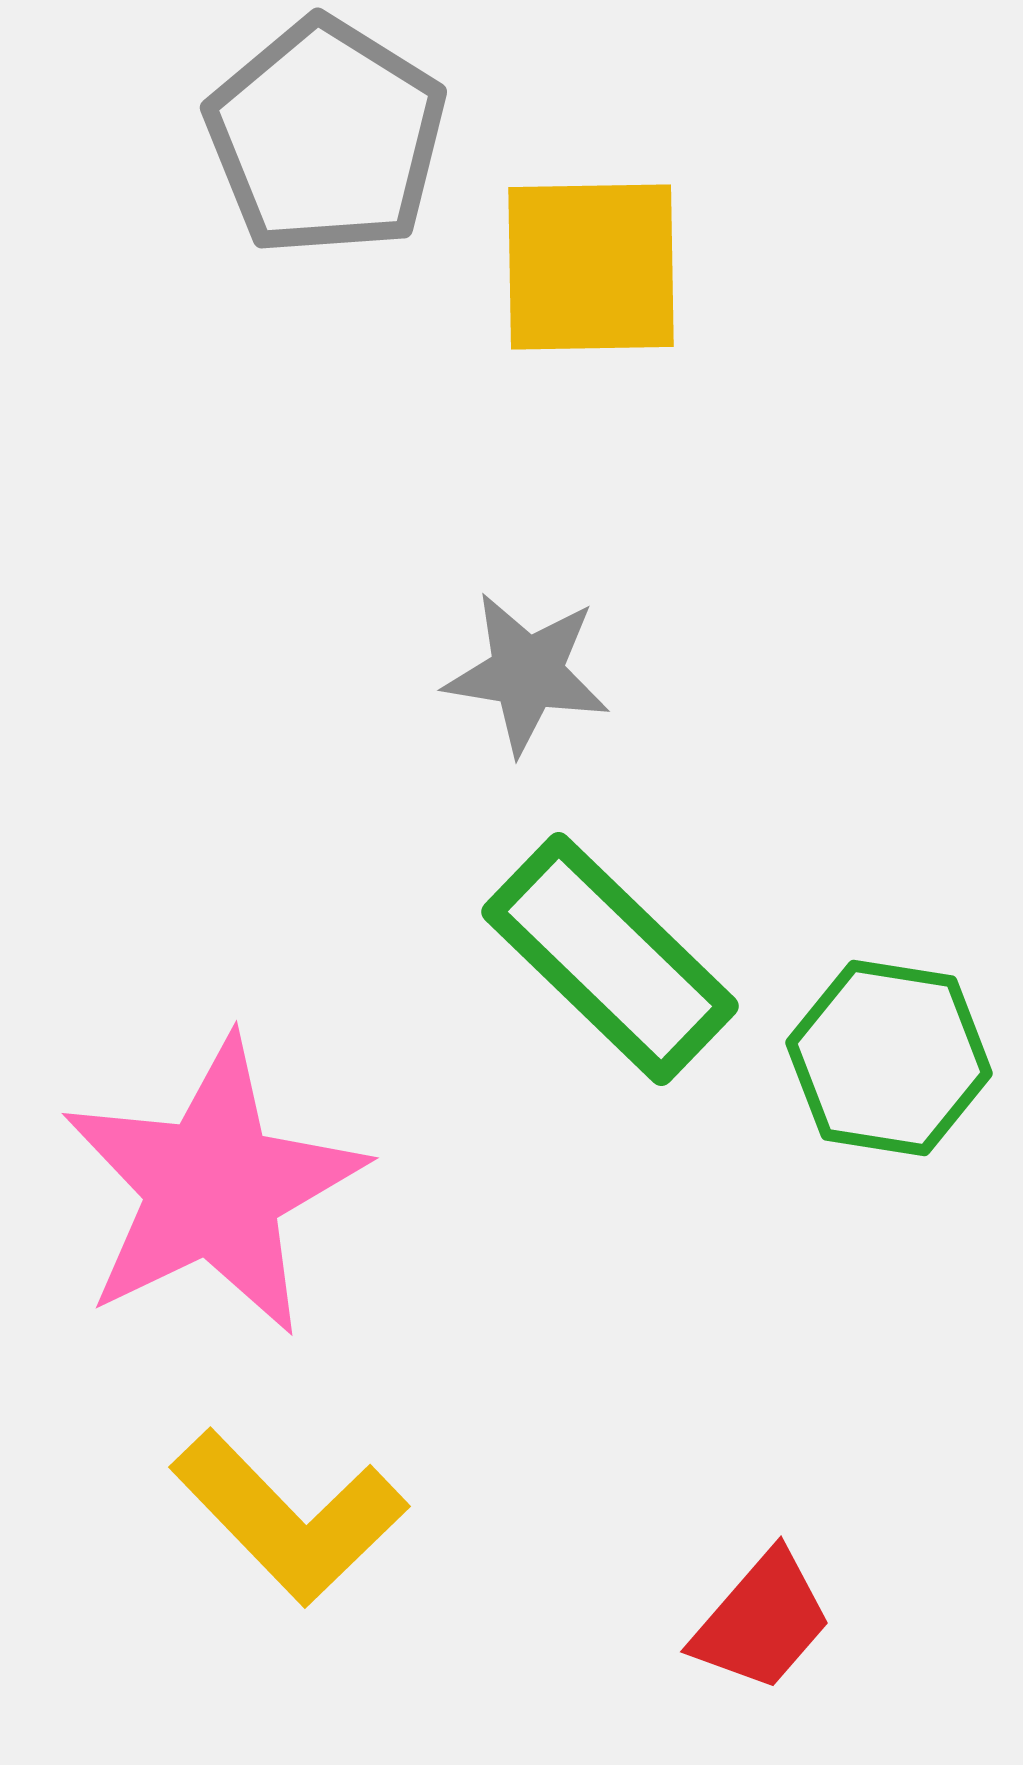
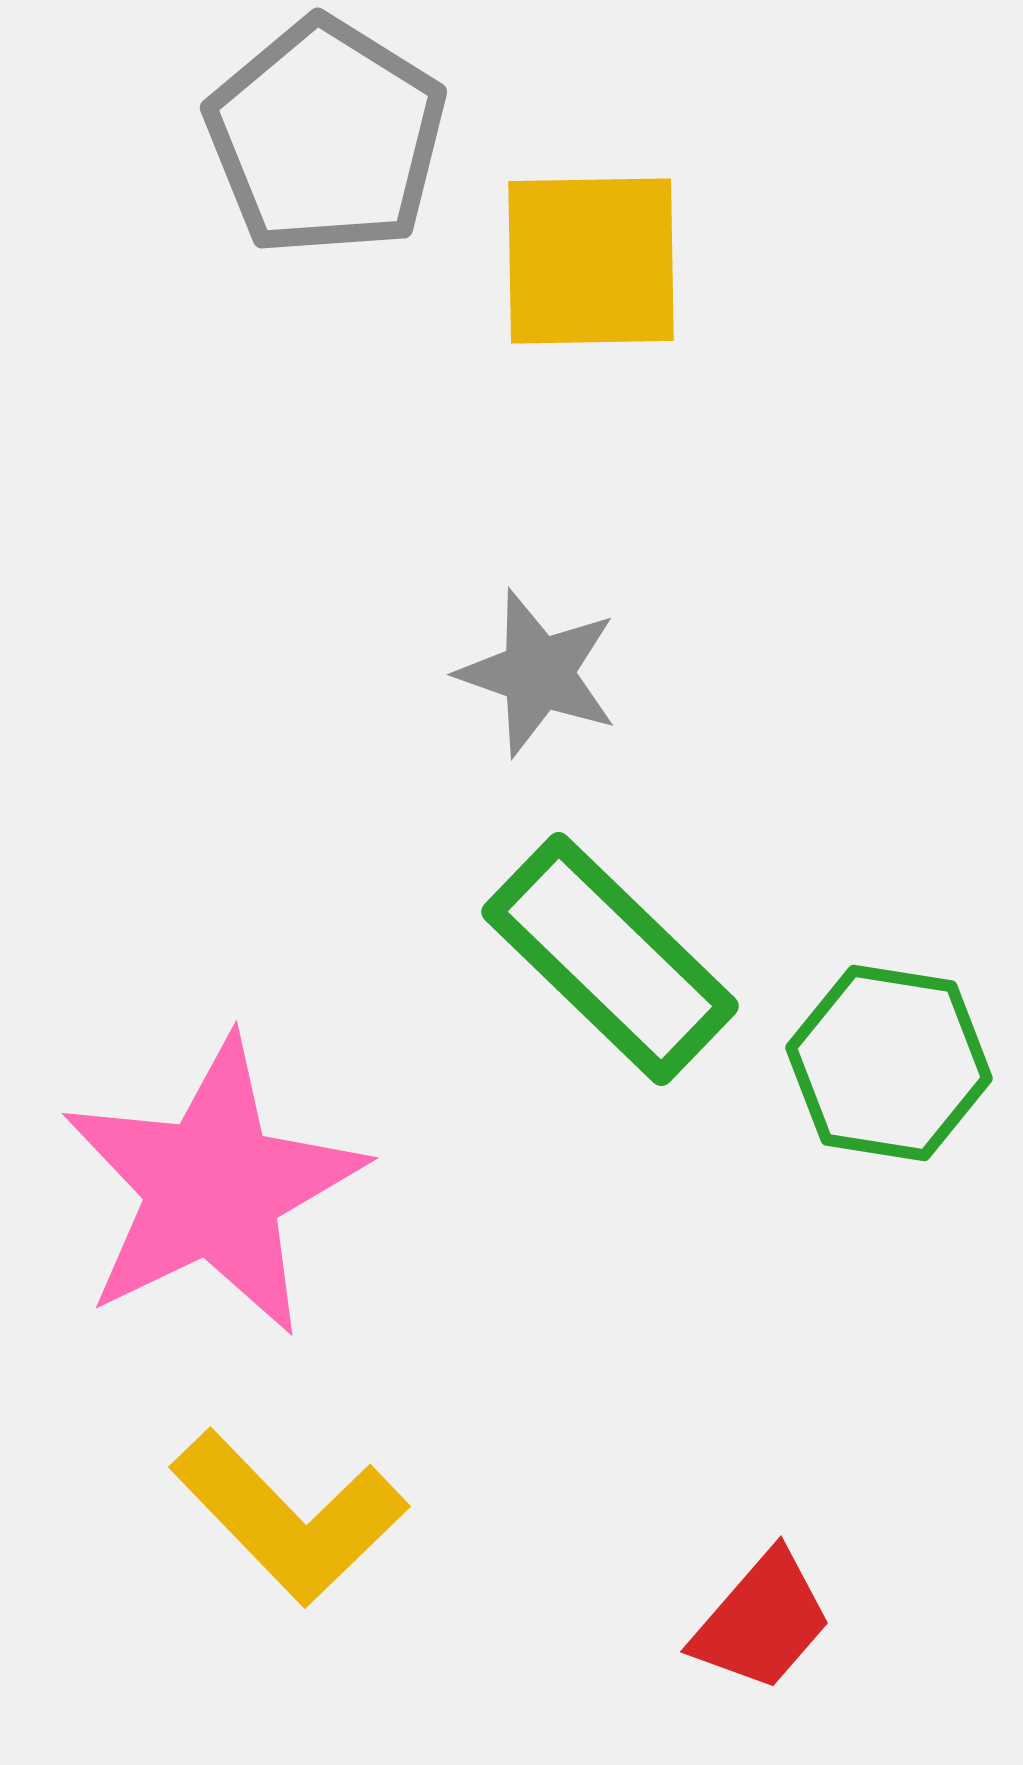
yellow square: moved 6 px up
gray star: moved 11 px right; rotated 10 degrees clockwise
green hexagon: moved 5 px down
